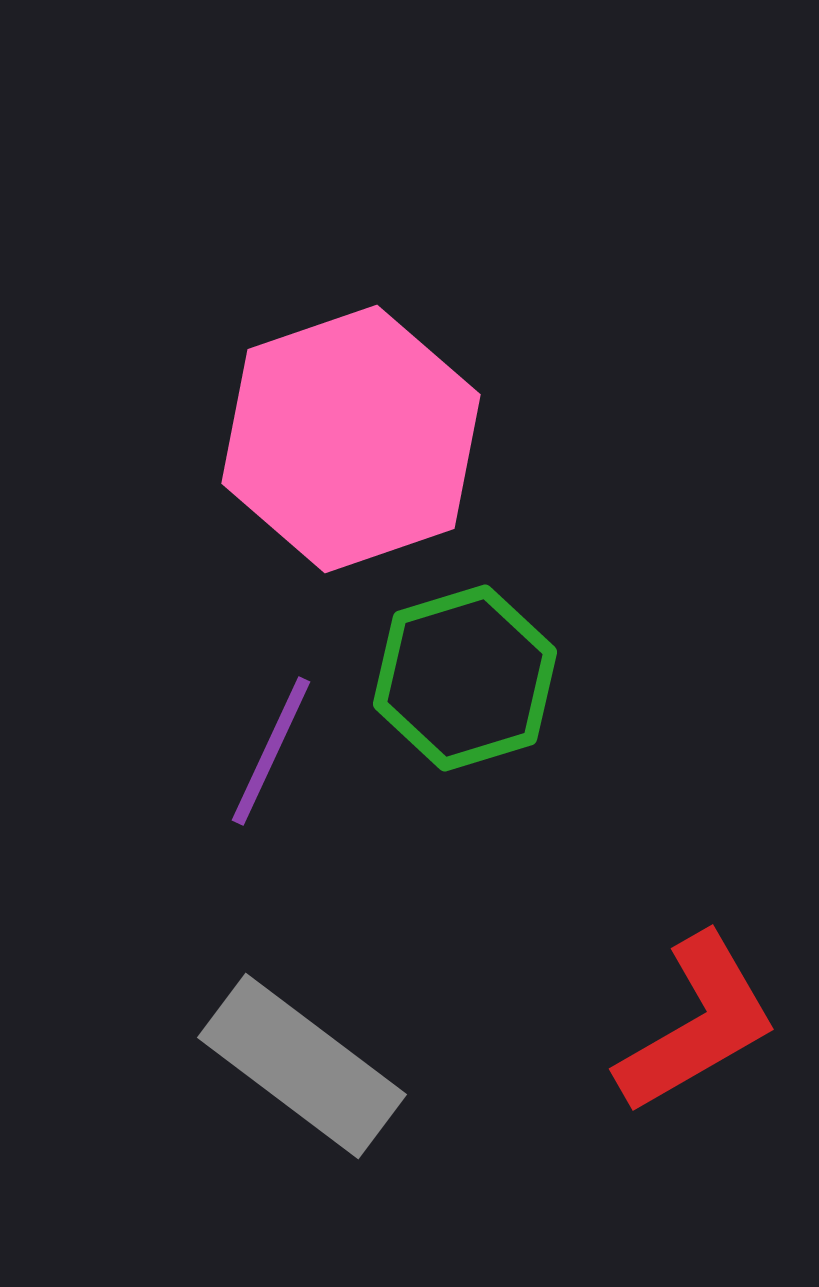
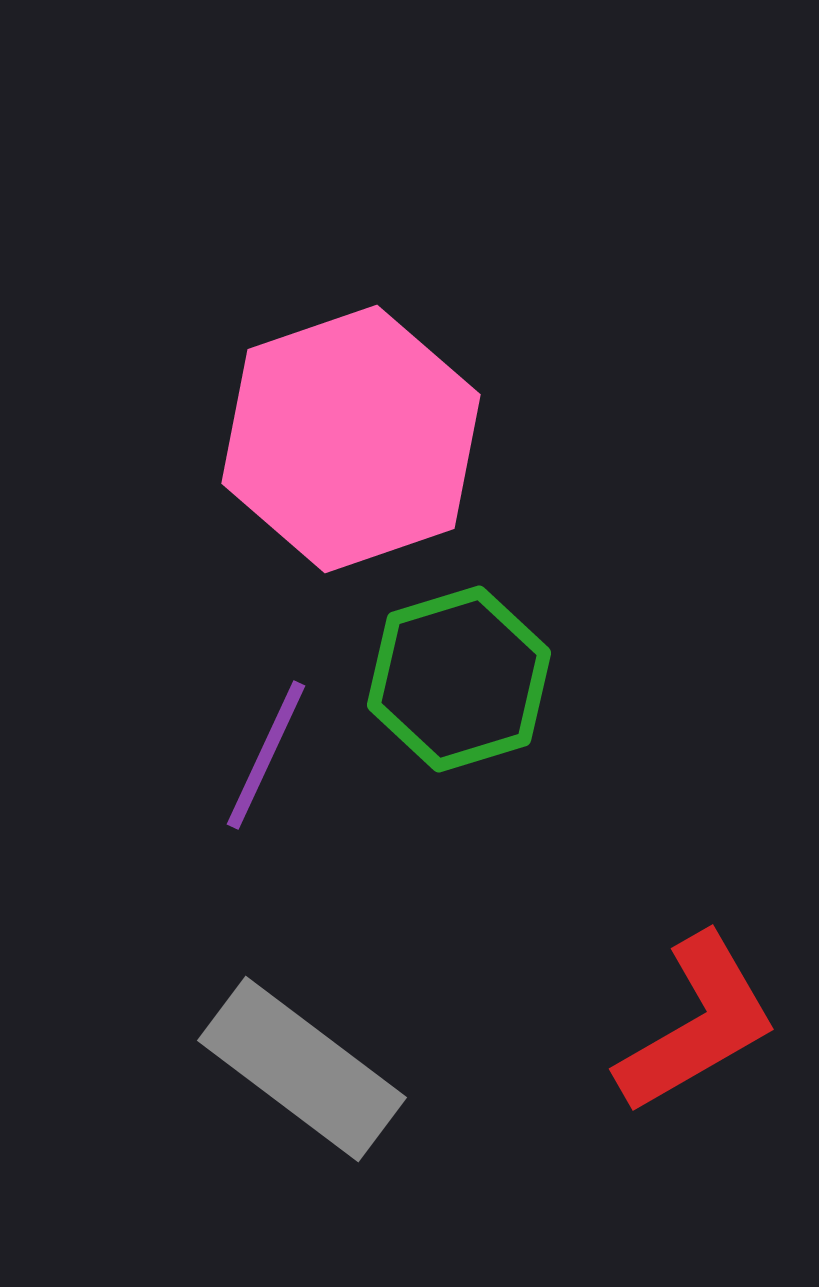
green hexagon: moved 6 px left, 1 px down
purple line: moved 5 px left, 4 px down
gray rectangle: moved 3 px down
